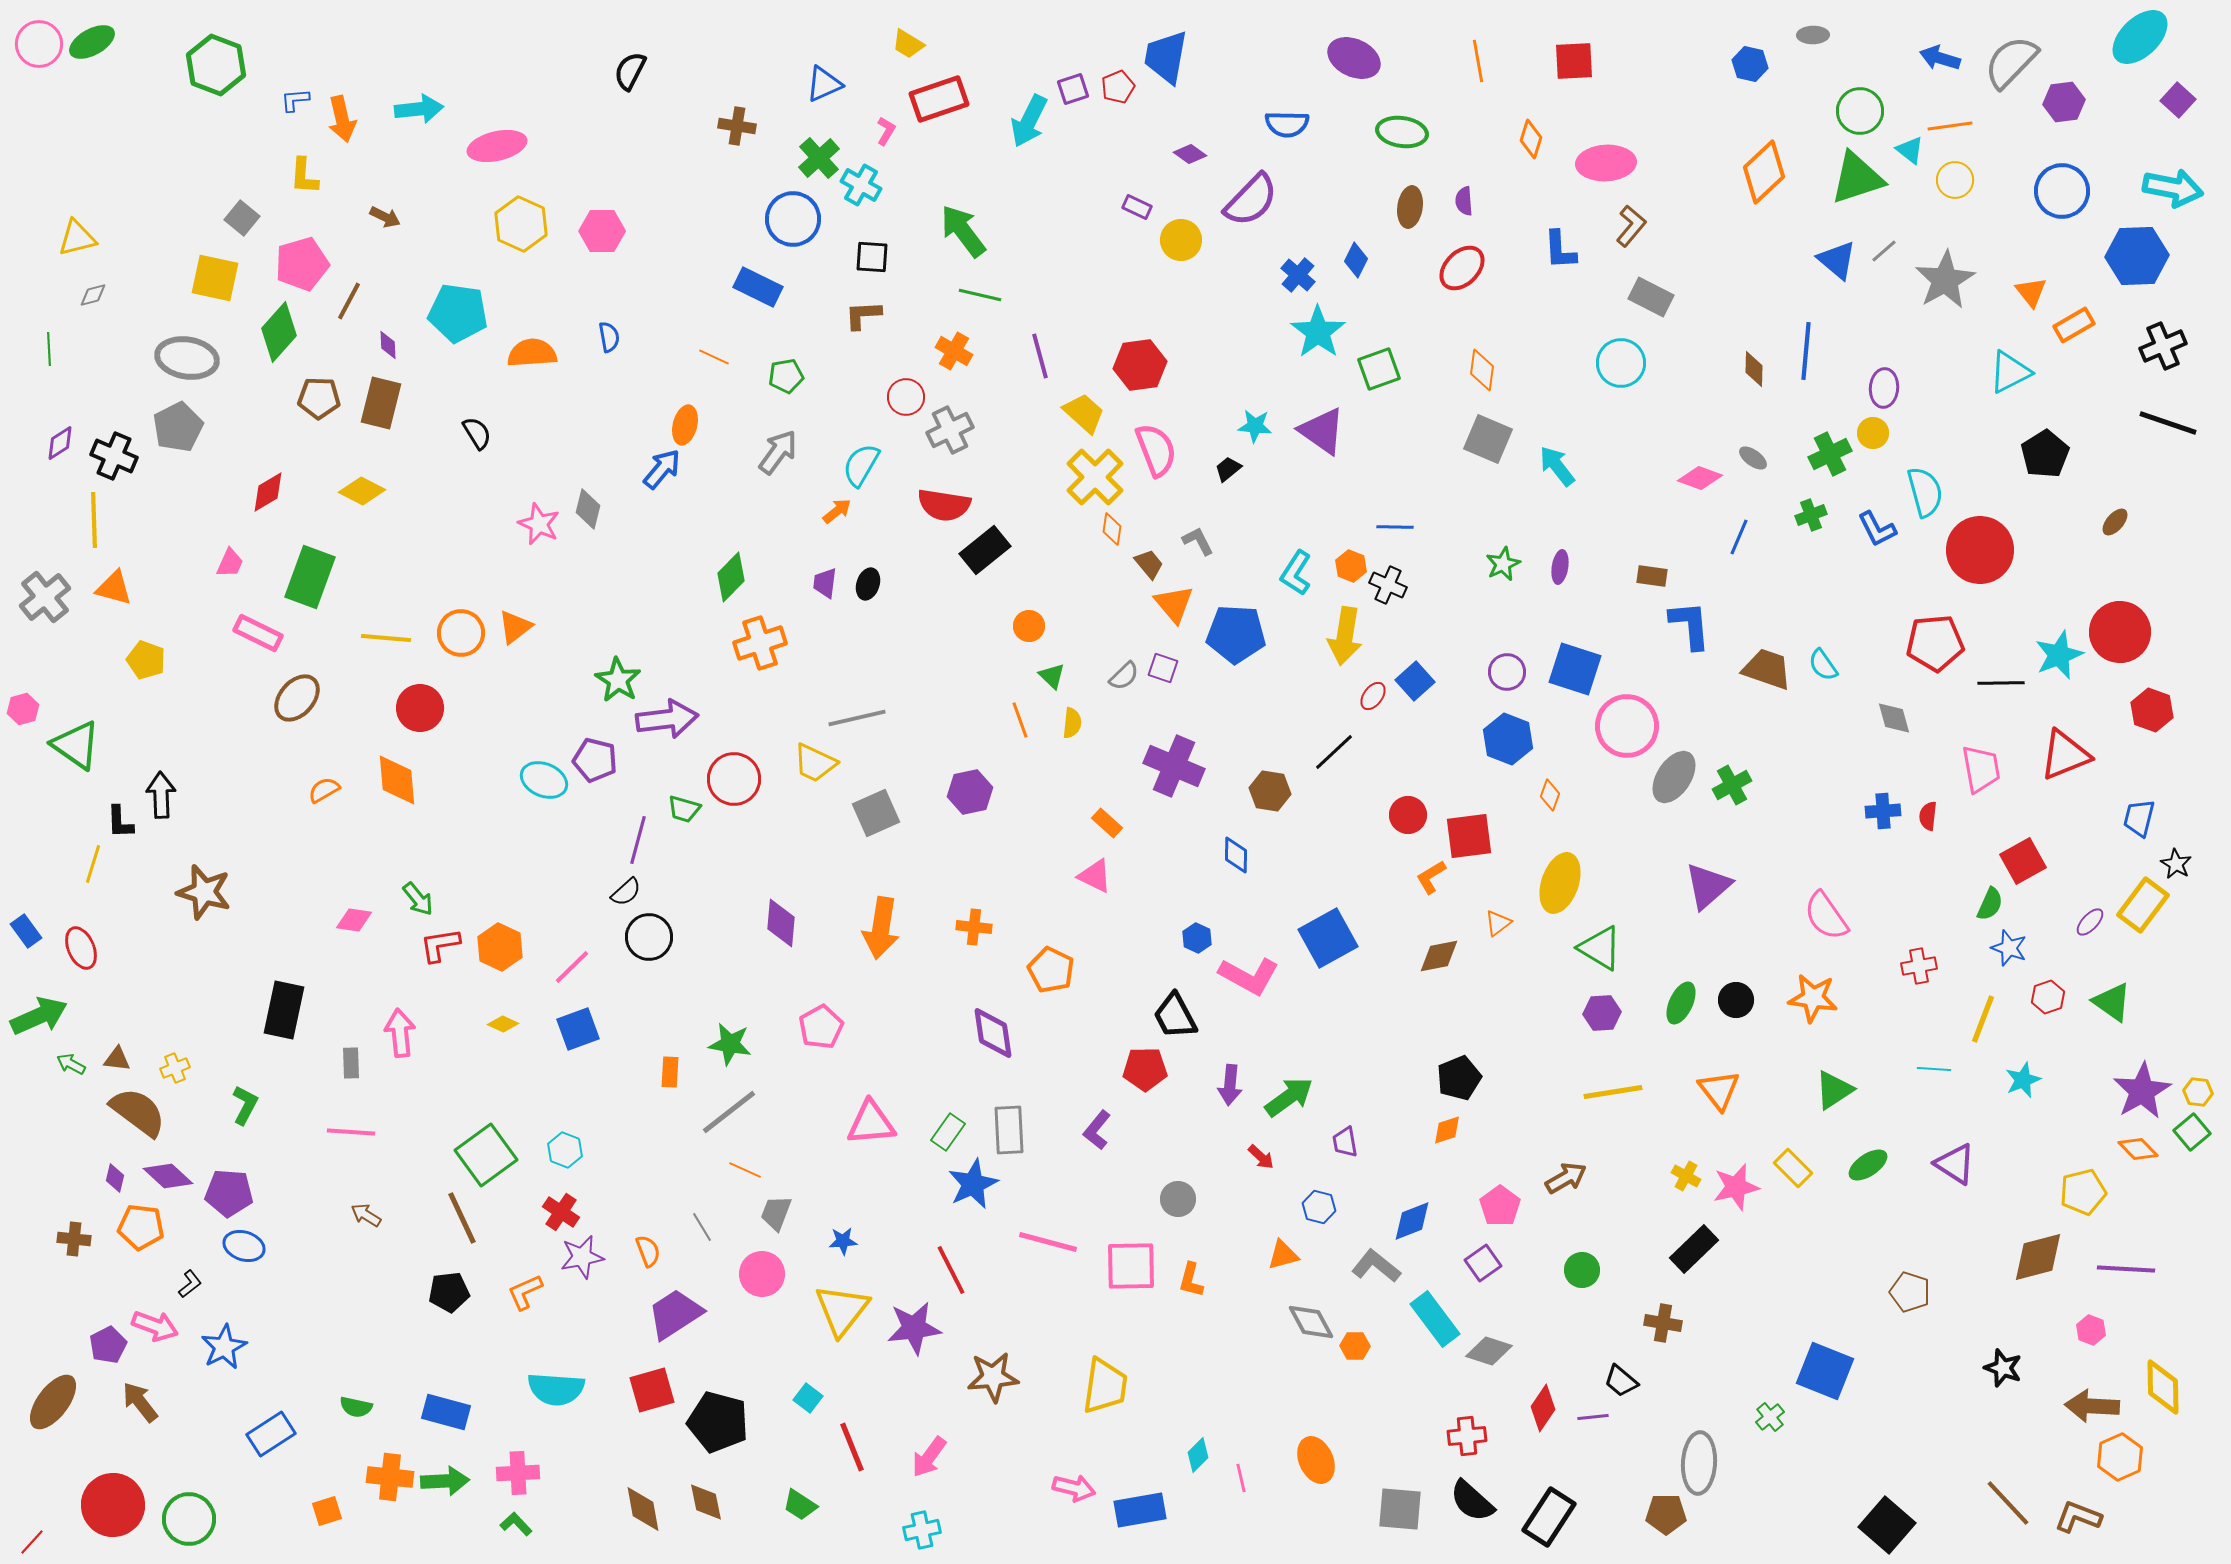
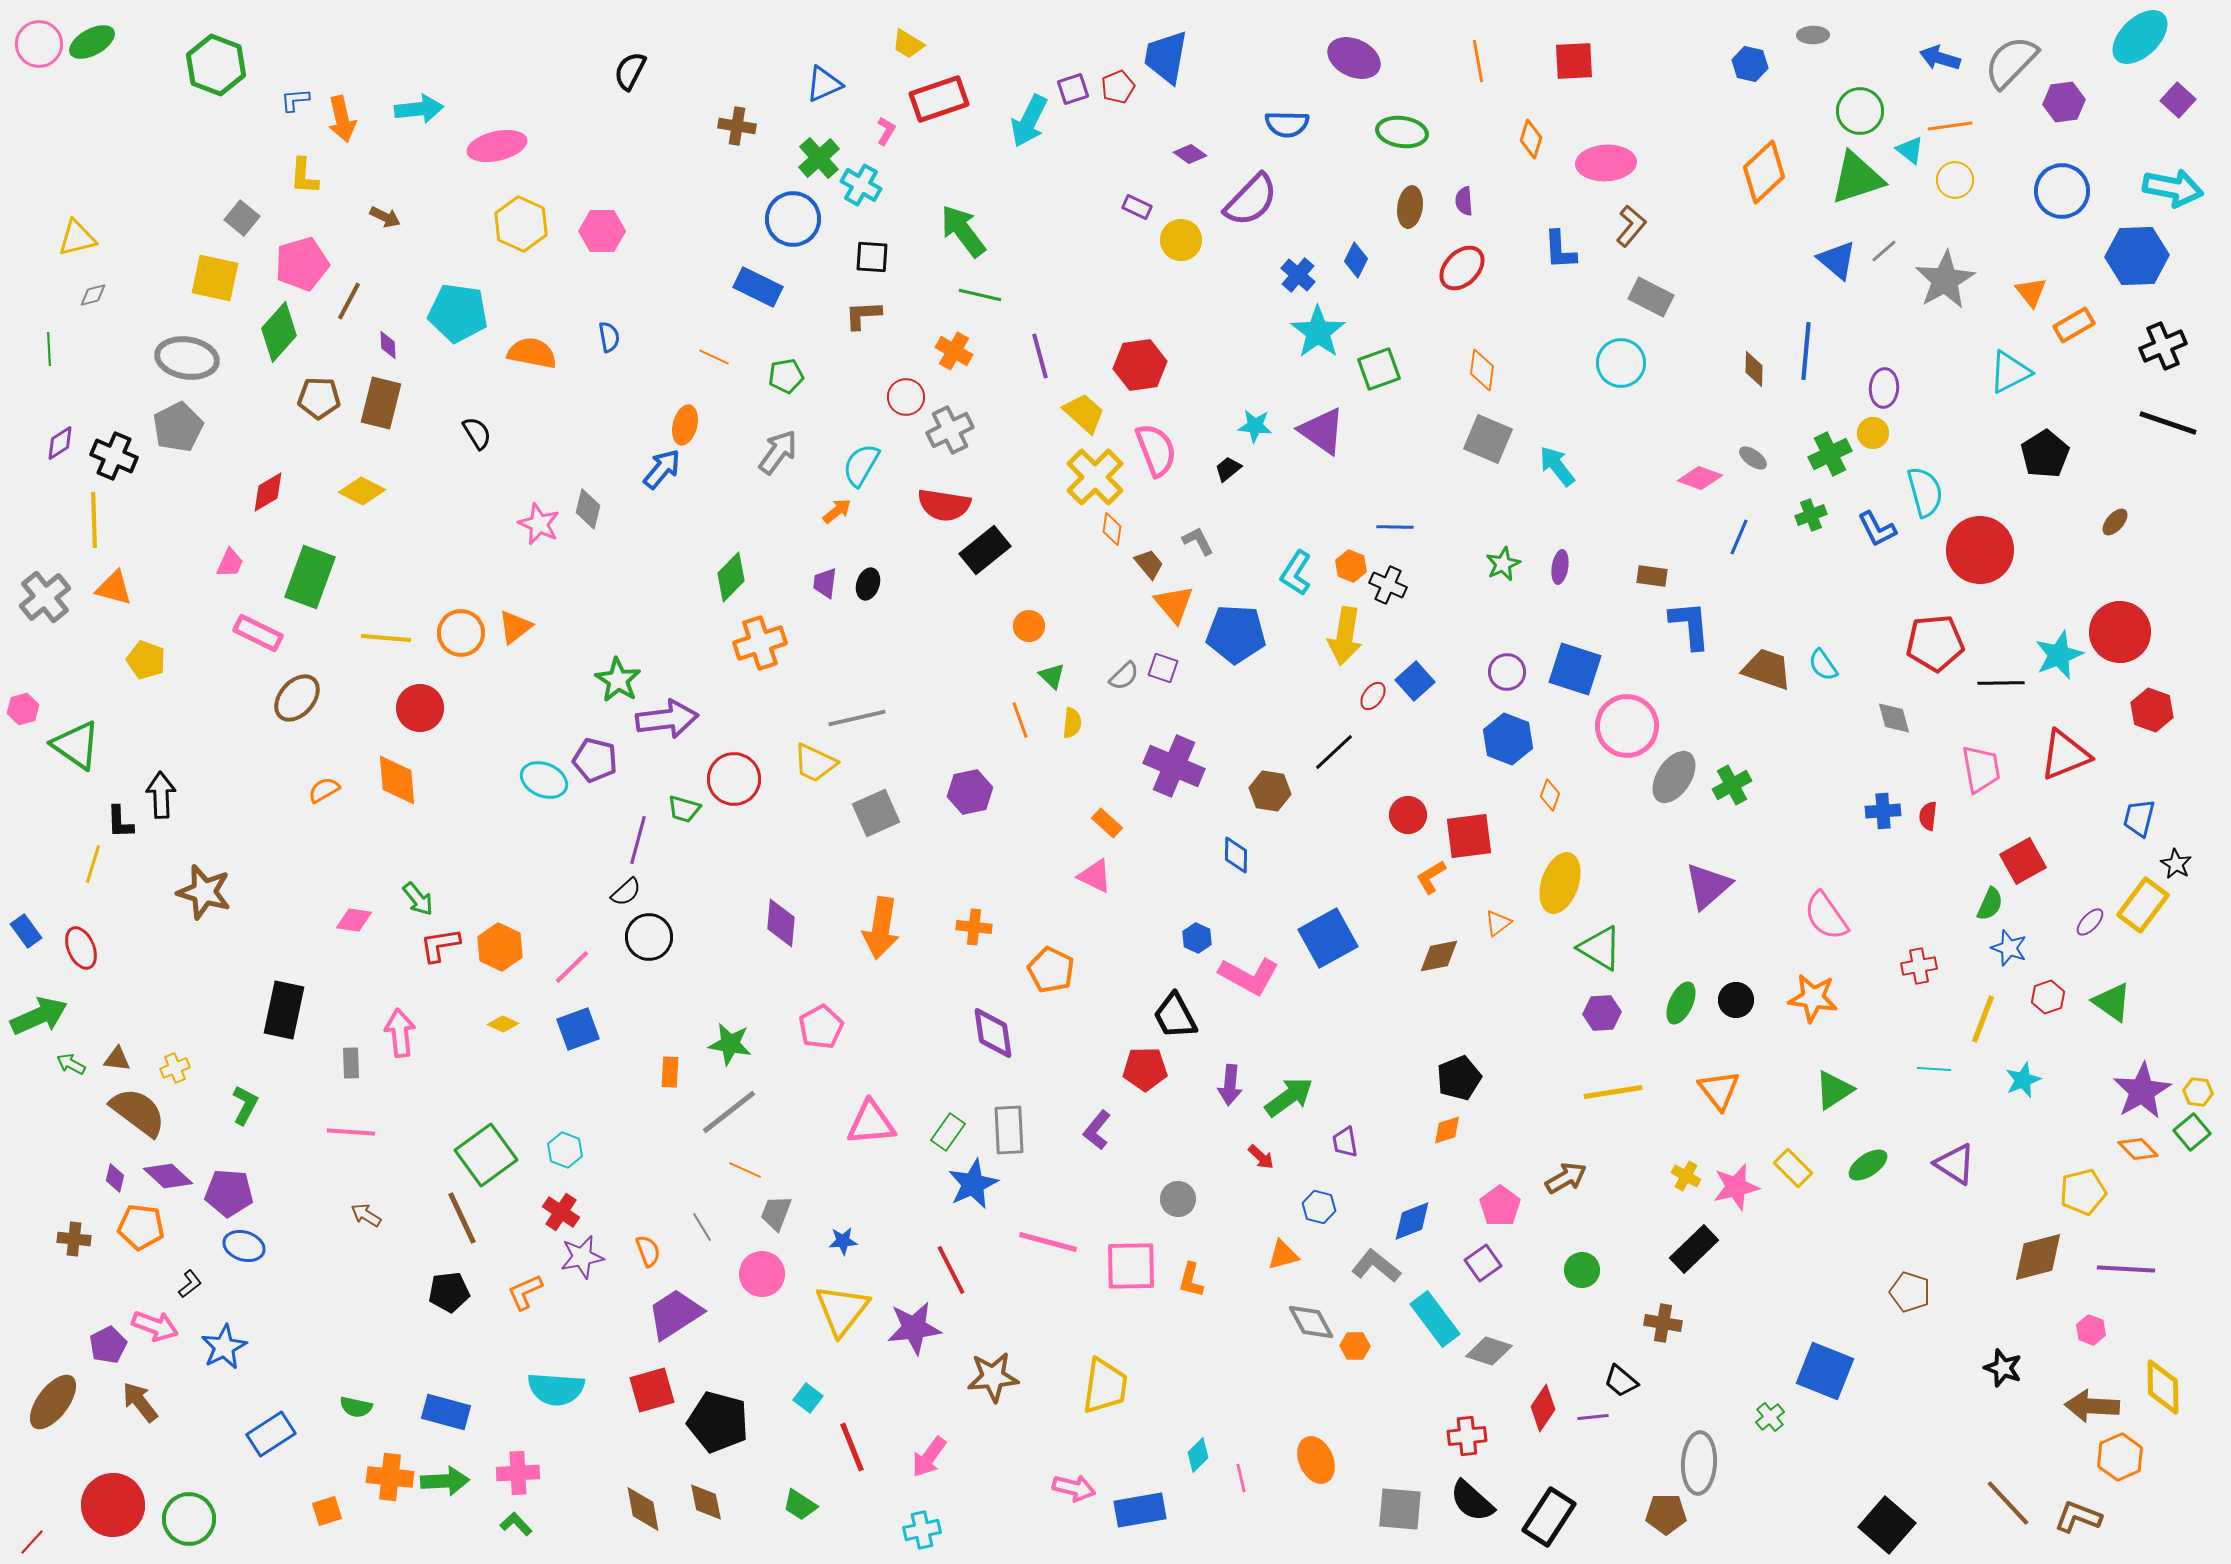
orange semicircle at (532, 353): rotated 15 degrees clockwise
